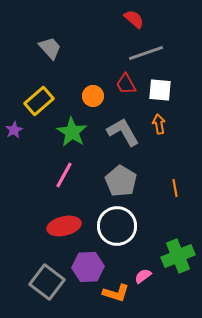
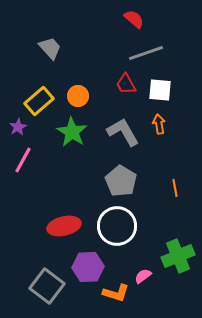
orange circle: moved 15 px left
purple star: moved 4 px right, 3 px up
pink line: moved 41 px left, 15 px up
gray square: moved 4 px down
